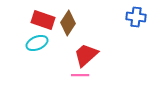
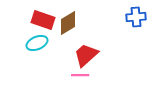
blue cross: rotated 12 degrees counterclockwise
brown diamond: rotated 25 degrees clockwise
